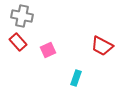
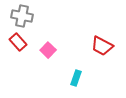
pink square: rotated 21 degrees counterclockwise
